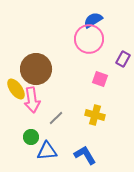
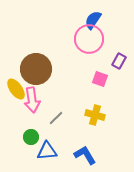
blue semicircle: rotated 24 degrees counterclockwise
purple rectangle: moved 4 px left, 2 px down
